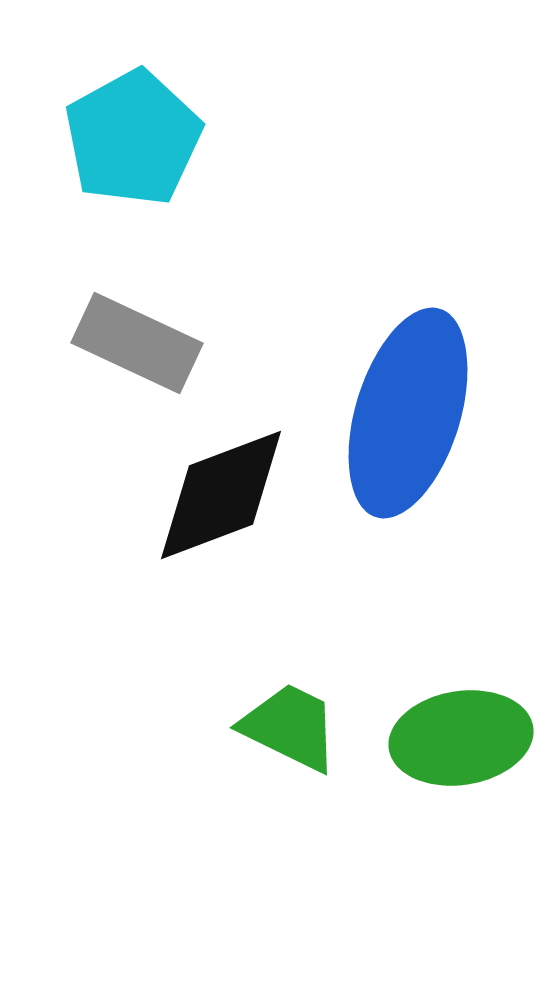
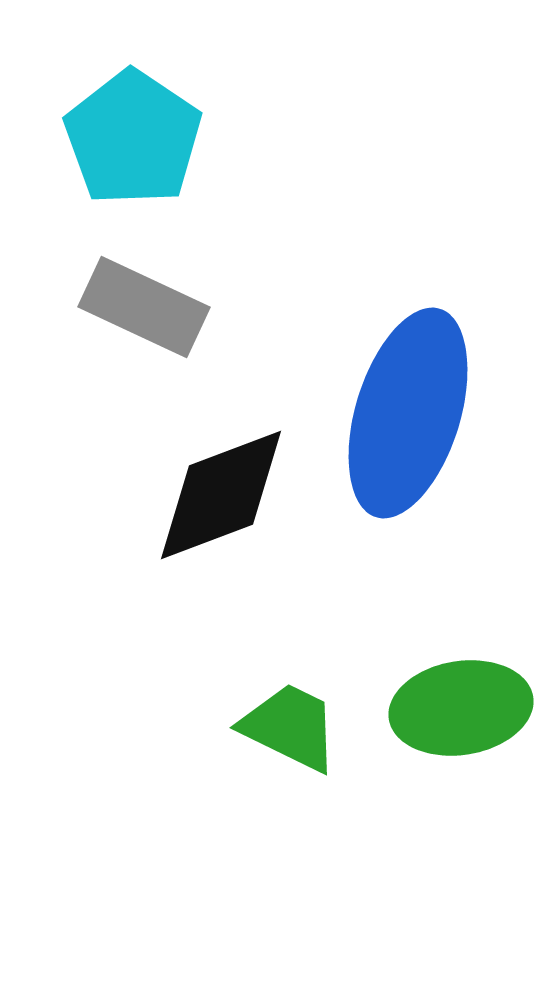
cyan pentagon: rotated 9 degrees counterclockwise
gray rectangle: moved 7 px right, 36 px up
green ellipse: moved 30 px up
